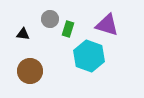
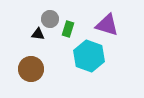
black triangle: moved 15 px right
brown circle: moved 1 px right, 2 px up
